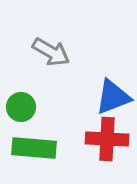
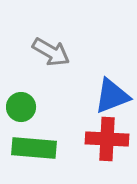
blue triangle: moved 1 px left, 1 px up
